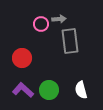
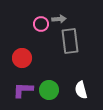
purple L-shape: rotated 40 degrees counterclockwise
